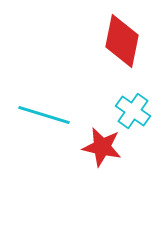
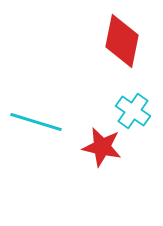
cyan line: moved 8 px left, 7 px down
